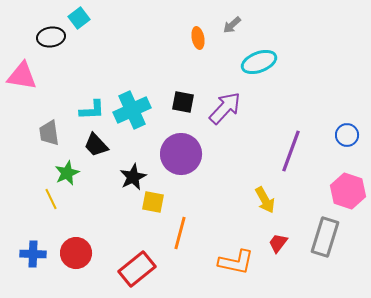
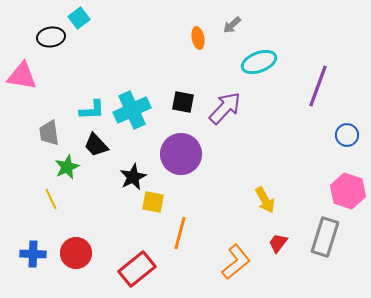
purple line: moved 27 px right, 65 px up
green star: moved 6 px up
orange L-shape: rotated 51 degrees counterclockwise
